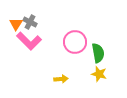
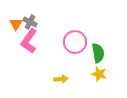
pink L-shape: rotated 80 degrees clockwise
